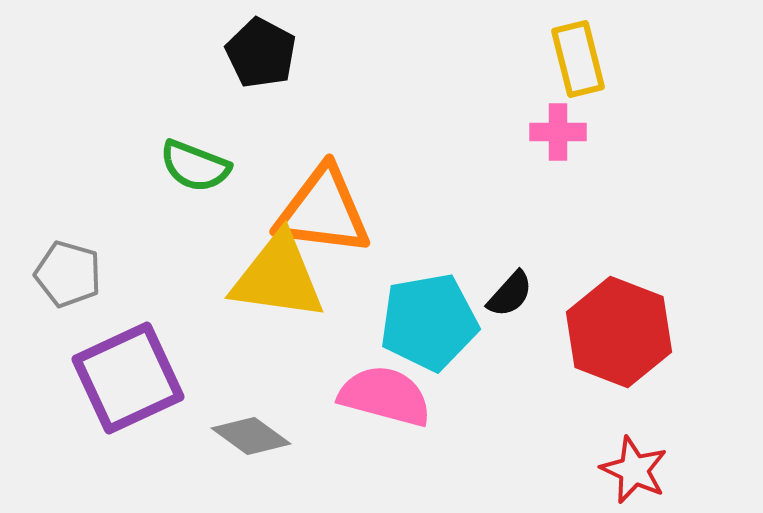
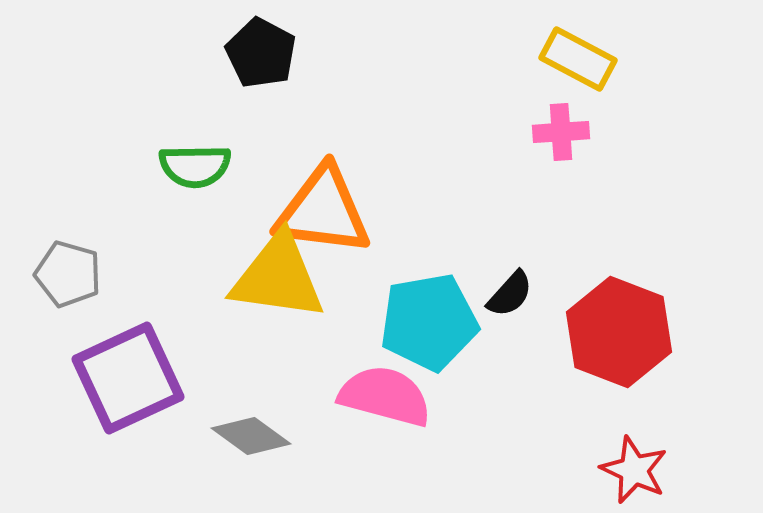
yellow rectangle: rotated 48 degrees counterclockwise
pink cross: moved 3 px right; rotated 4 degrees counterclockwise
green semicircle: rotated 22 degrees counterclockwise
